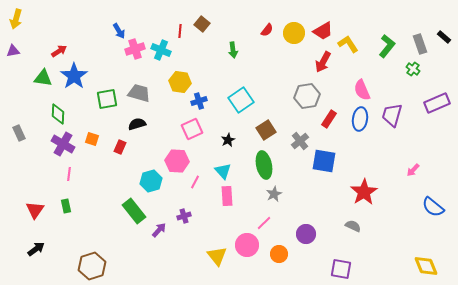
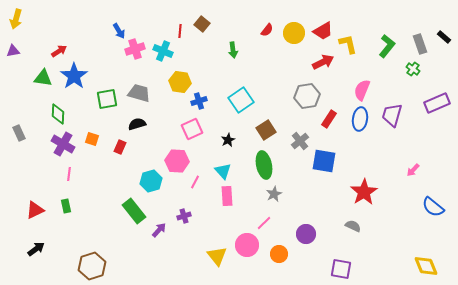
yellow L-shape at (348, 44): rotated 20 degrees clockwise
cyan cross at (161, 50): moved 2 px right, 1 px down
red arrow at (323, 62): rotated 145 degrees counterclockwise
pink semicircle at (362, 90): rotated 45 degrees clockwise
red triangle at (35, 210): rotated 30 degrees clockwise
